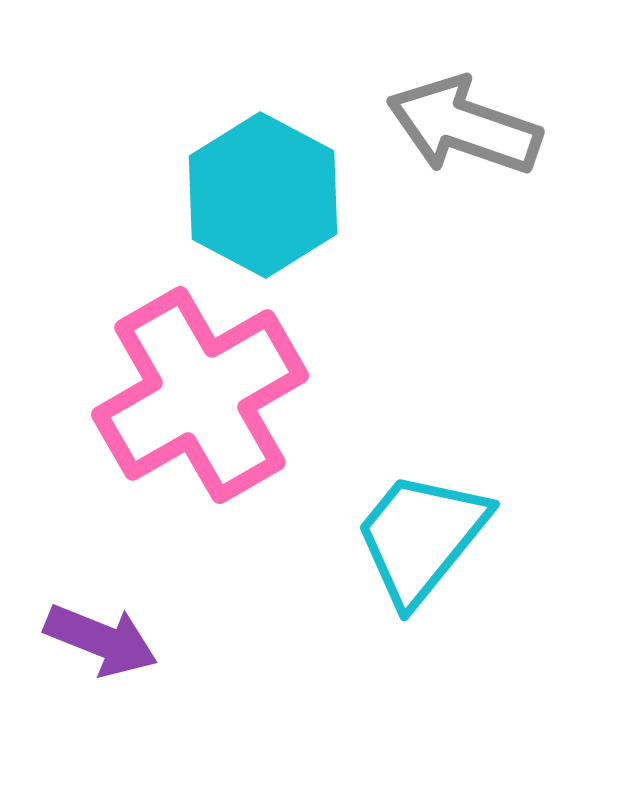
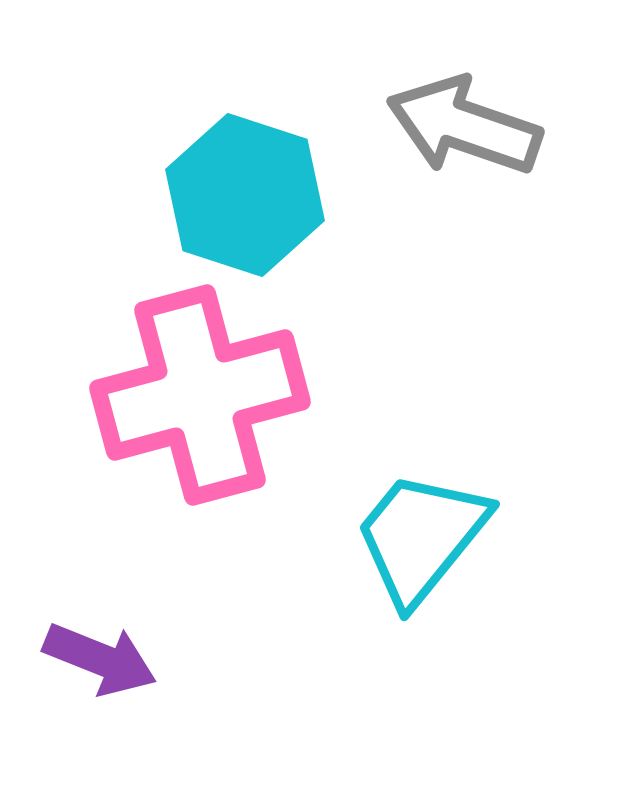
cyan hexagon: moved 18 px left; rotated 10 degrees counterclockwise
pink cross: rotated 15 degrees clockwise
purple arrow: moved 1 px left, 19 px down
